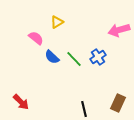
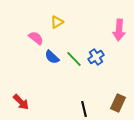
pink arrow: rotated 70 degrees counterclockwise
blue cross: moved 2 px left
